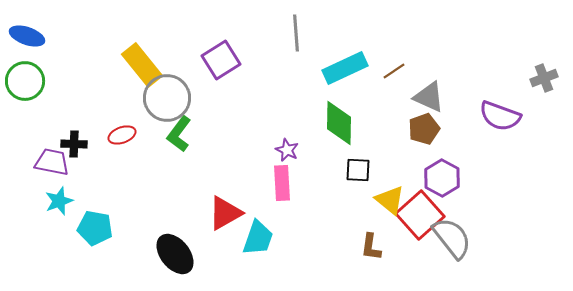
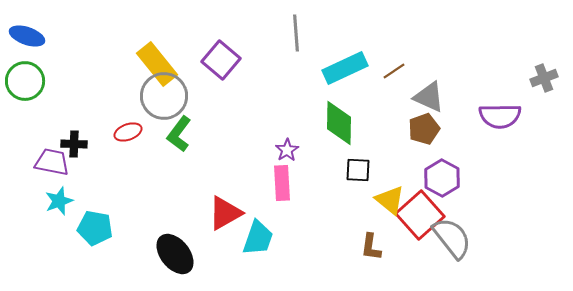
purple square: rotated 18 degrees counterclockwise
yellow rectangle: moved 15 px right, 1 px up
gray circle: moved 3 px left, 2 px up
purple semicircle: rotated 21 degrees counterclockwise
red ellipse: moved 6 px right, 3 px up
purple star: rotated 15 degrees clockwise
